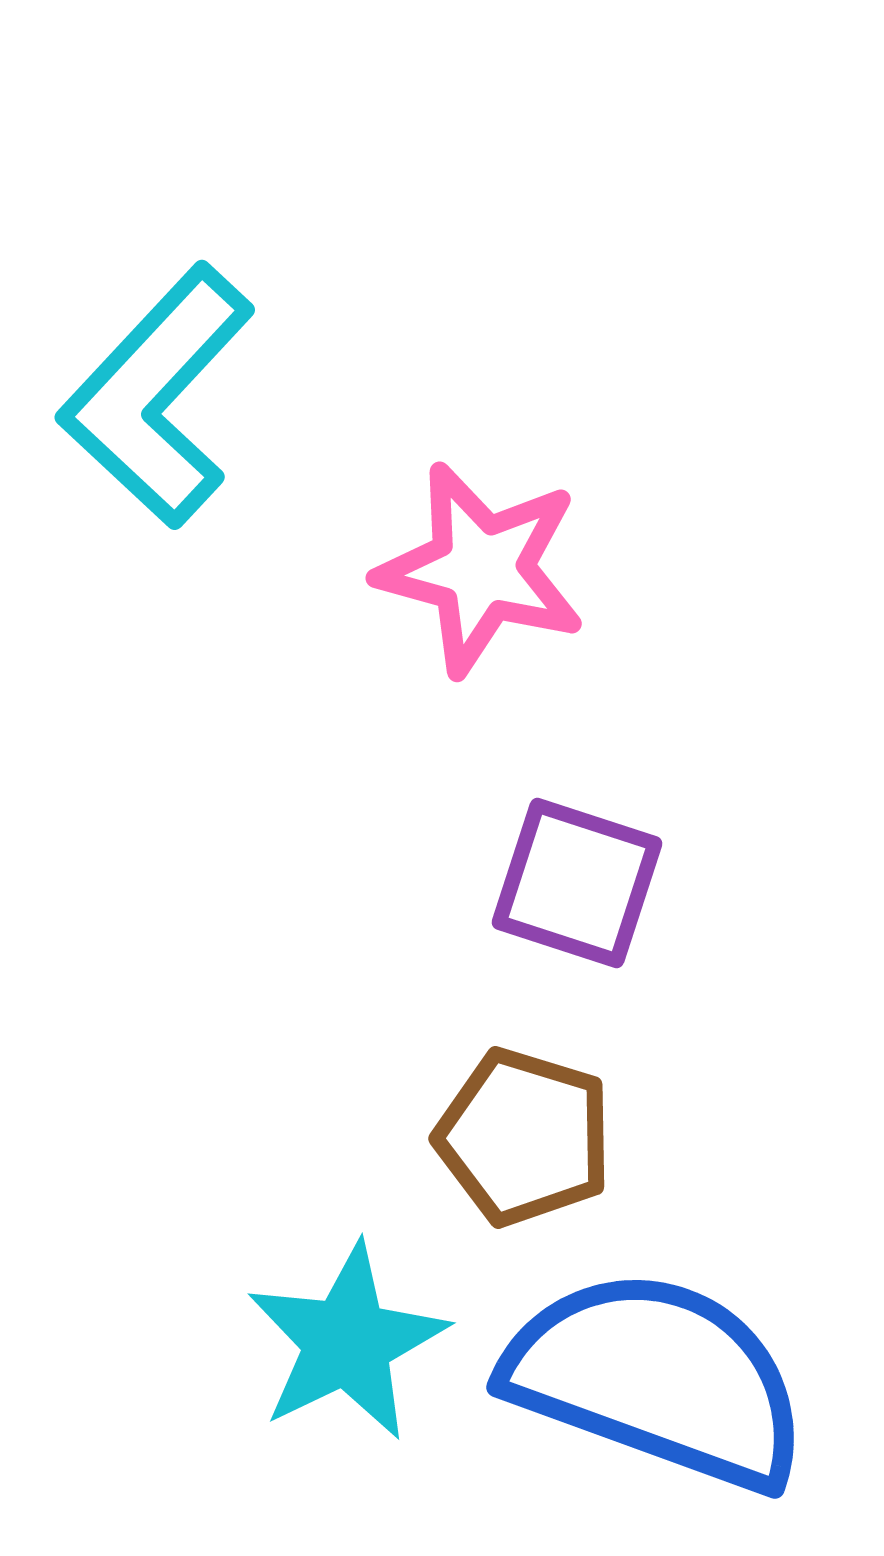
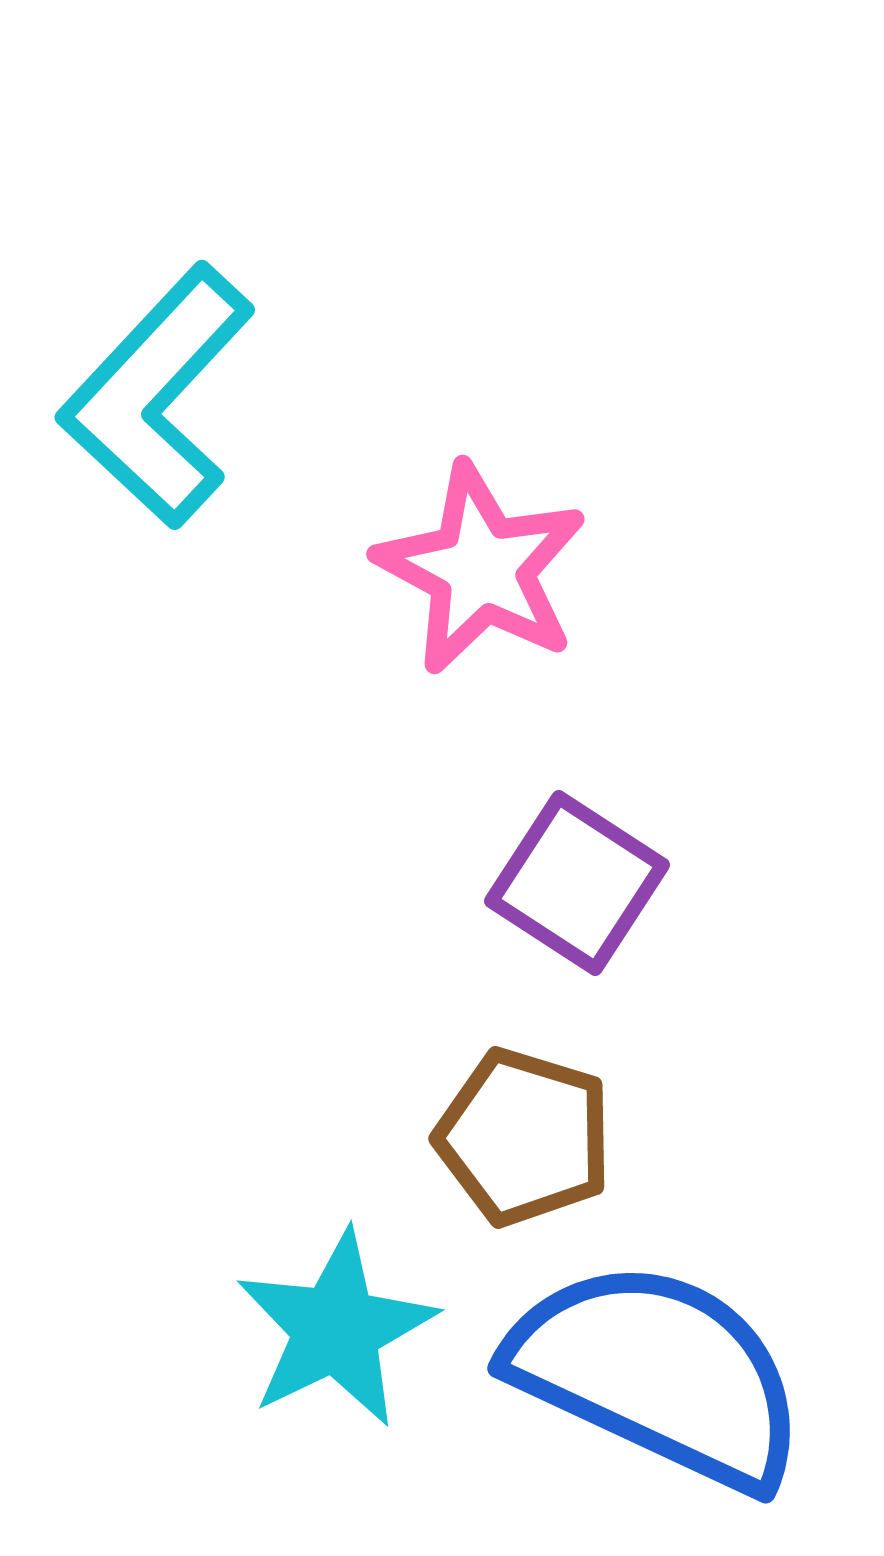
pink star: rotated 13 degrees clockwise
purple square: rotated 15 degrees clockwise
cyan star: moved 11 px left, 13 px up
blue semicircle: moved 1 px right, 5 px up; rotated 5 degrees clockwise
